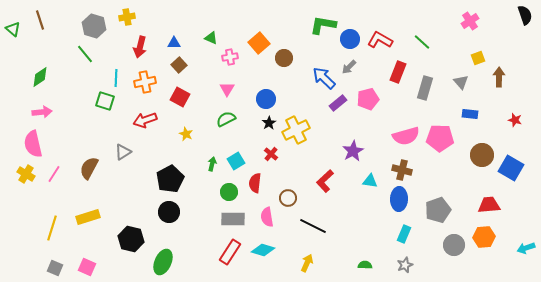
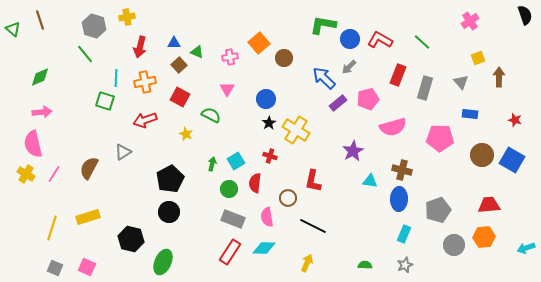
green triangle at (211, 38): moved 14 px left, 14 px down
red rectangle at (398, 72): moved 3 px down
green diamond at (40, 77): rotated 10 degrees clockwise
green semicircle at (226, 119): moved 15 px left, 4 px up; rotated 54 degrees clockwise
yellow cross at (296, 130): rotated 32 degrees counterclockwise
pink semicircle at (406, 136): moved 13 px left, 9 px up
red cross at (271, 154): moved 1 px left, 2 px down; rotated 24 degrees counterclockwise
blue square at (511, 168): moved 1 px right, 8 px up
red L-shape at (325, 181): moved 12 px left; rotated 35 degrees counterclockwise
green circle at (229, 192): moved 3 px up
gray rectangle at (233, 219): rotated 20 degrees clockwise
cyan diamond at (263, 250): moved 1 px right, 2 px up; rotated 15 degrees counterclockwise
